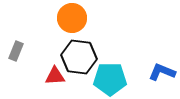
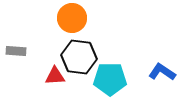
gray rectangle: rotated 72 degrees clockwise
blue L-shape: rotated 12 degrees clockwise
